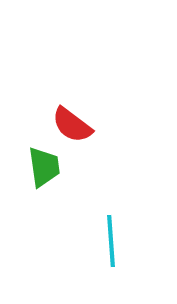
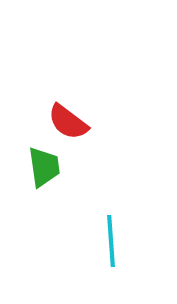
red semicircle: moved 4 px left, 3 px up
